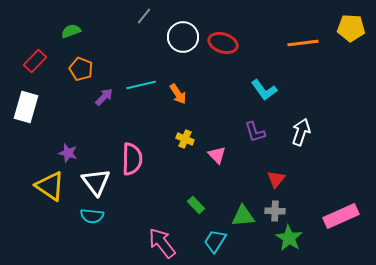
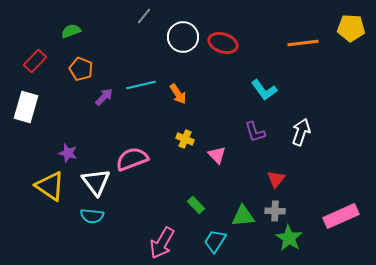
pink semicircle: rotated 112 degrees counterclockwise
pink arrow: rotated 112 degrees counterclockwise
